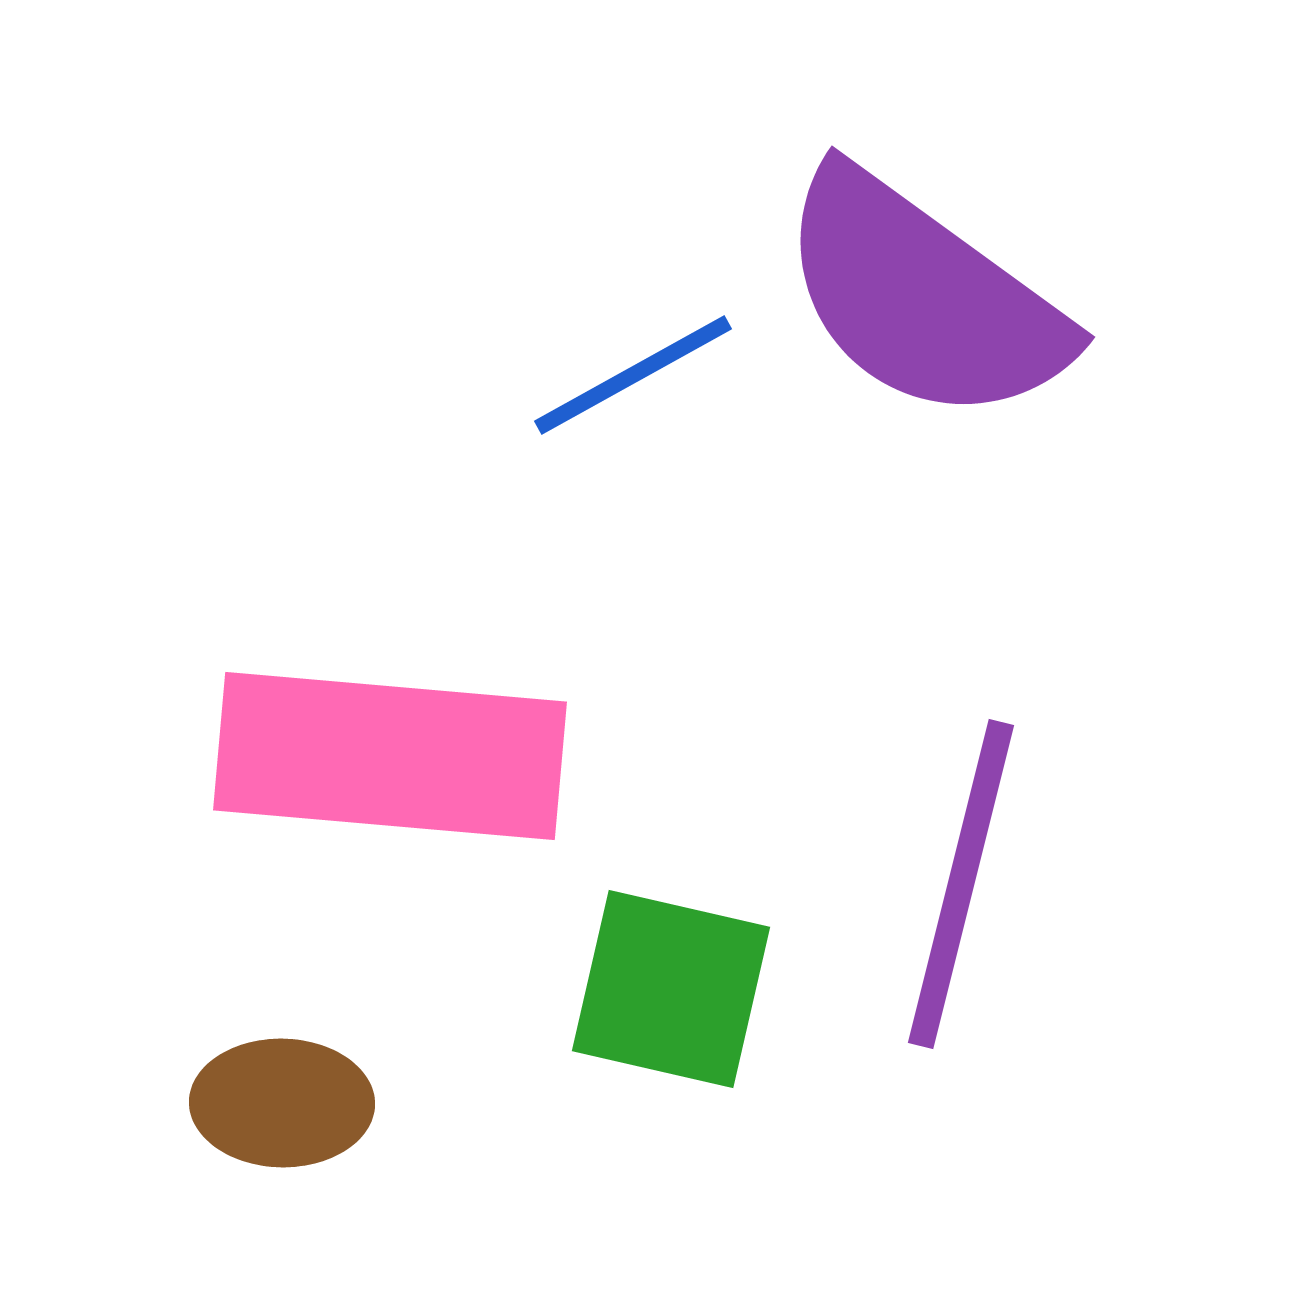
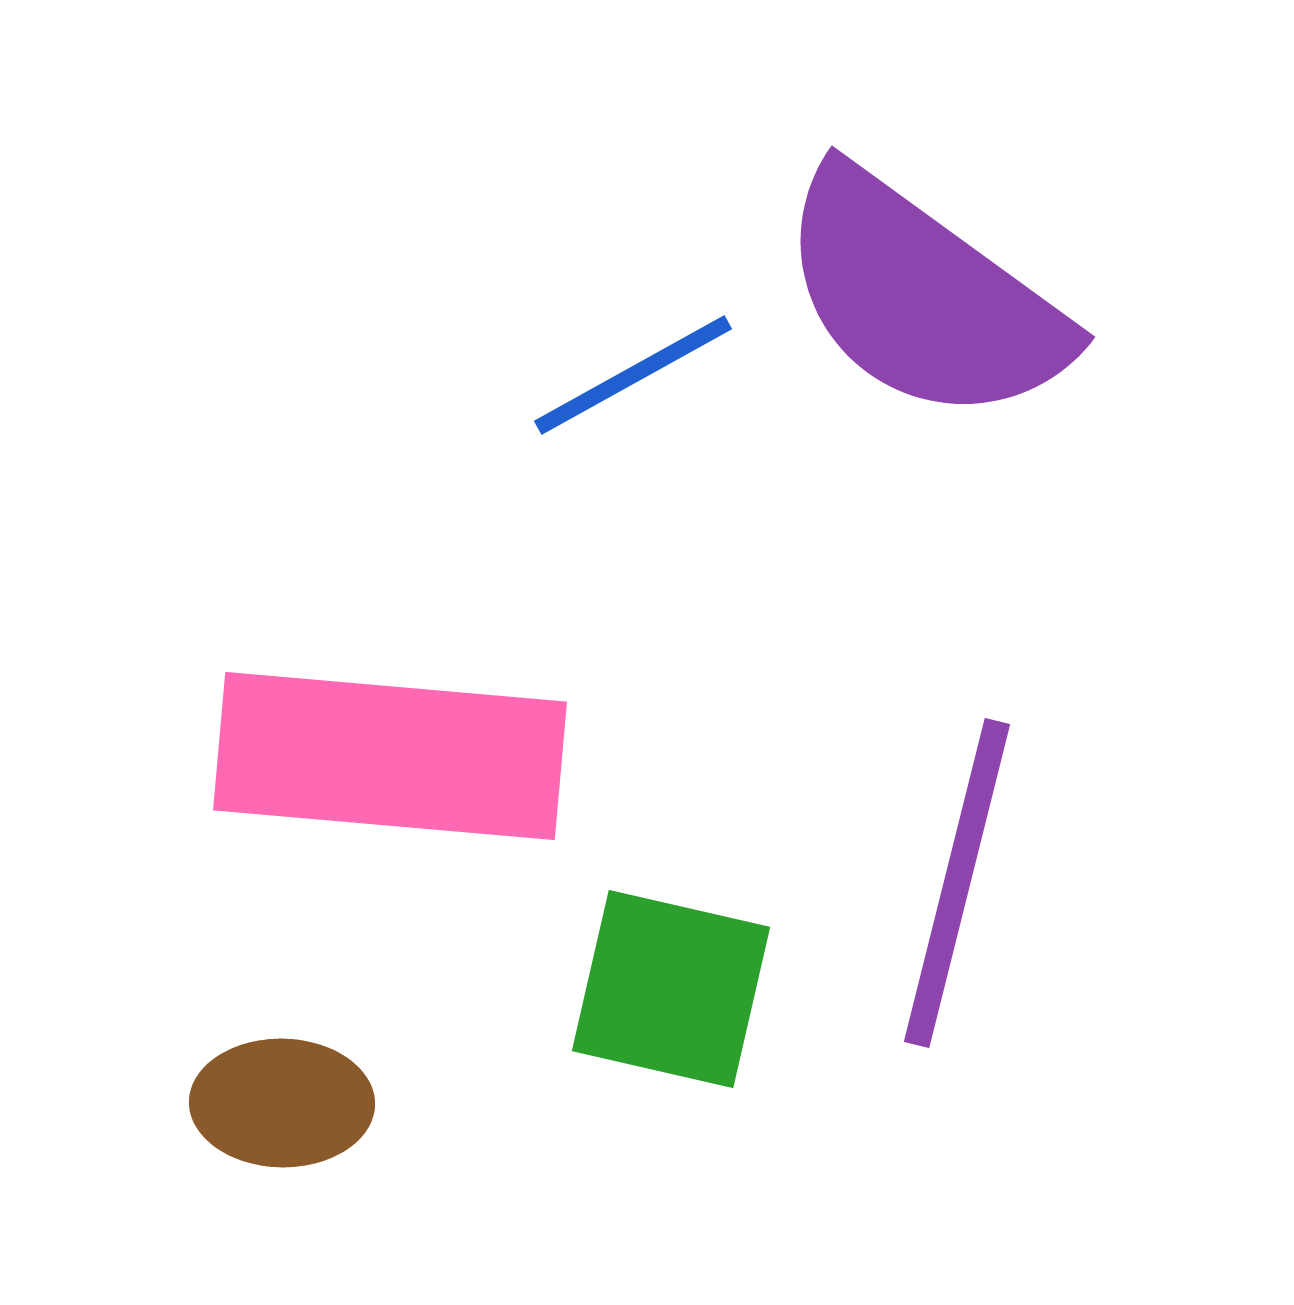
purple line: moved 4 px left, 1 px up
